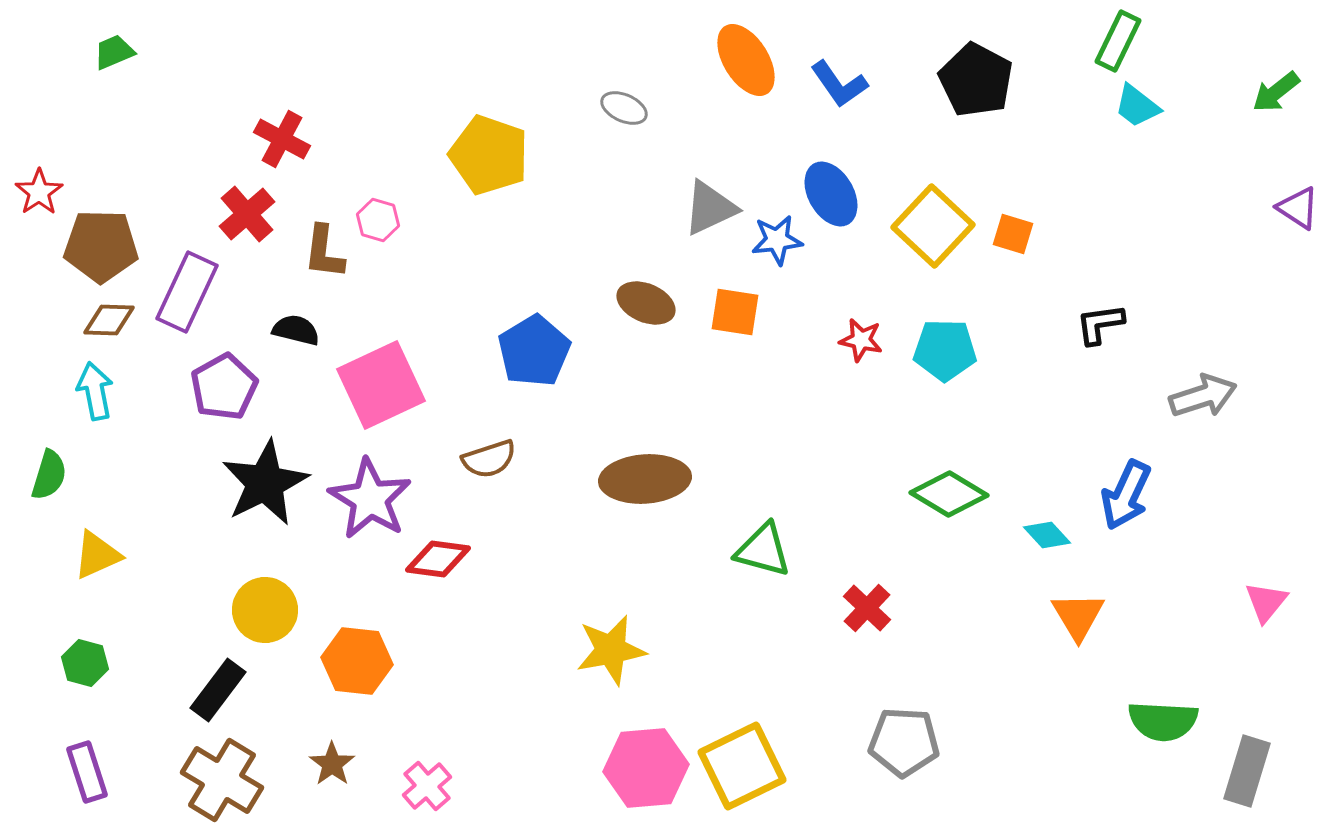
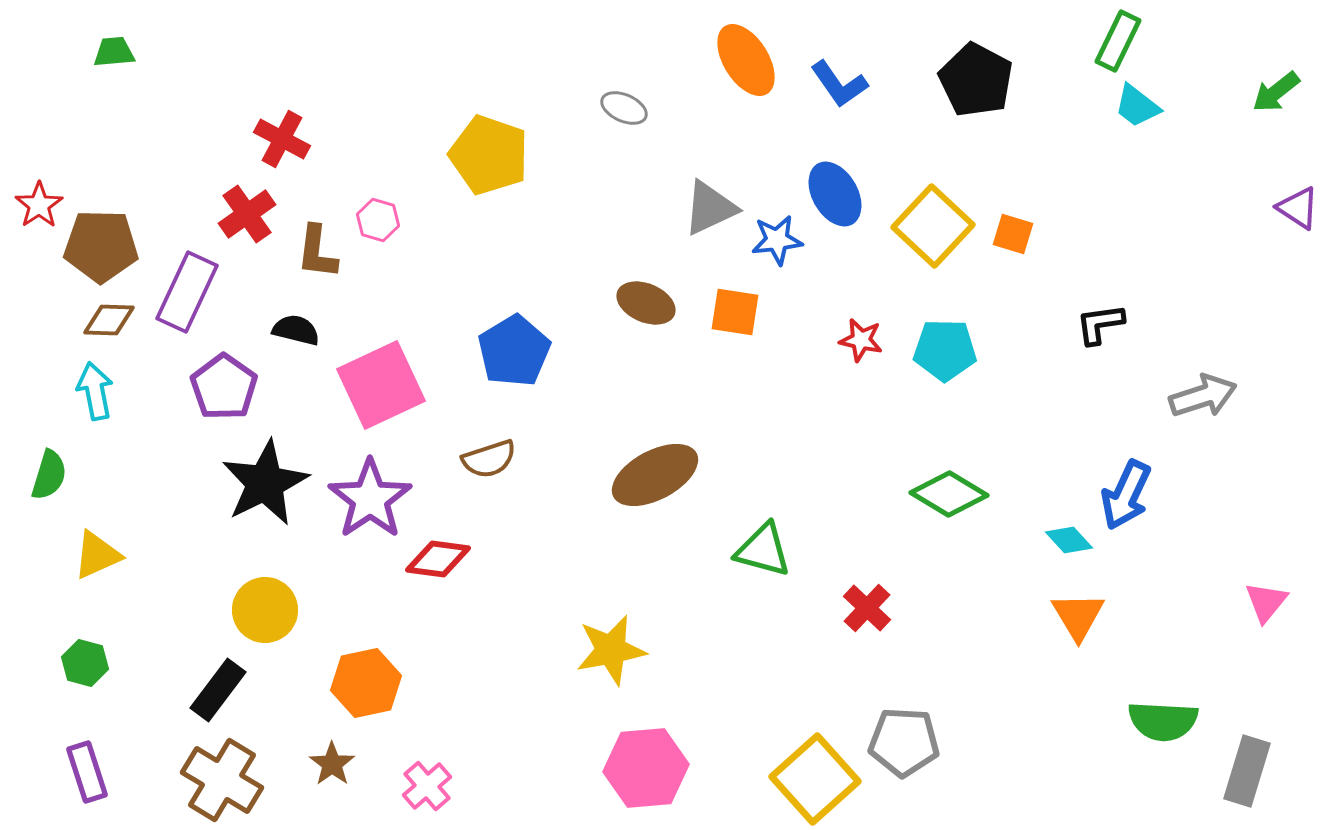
green trapezoid at (114, 52): rotated 18 degrees clockwise
red star at (39, 192): moved 13 px down
blue ellipse at (831, 194): moved 4 px right
red cross at (247, 214): rotated 6 degrees clockwise
brown L-shape at (324, 252): moved 7 px left
blue pentagon at (534, 351): moved 20 px left
purple pentagon at (224, 387): rotated 8 degrees counterclockwise
brown ellipse at (645, 479): moved 10 px right, 4 px up; rotated 24 degrees counterclockwise
purple star at (370, 499): rotated 6 degrees clockwise
cyan diamond at (1047, 535): moved 22 px right, 5 px down
orange hexagon at (357, 661): moved 9 px right, 22 px down; rotated 18 degrees counterclockwise
yellow square at (742, 766): moved 73 px right, 13 px down; rotated 16 degrees counterclockwise
